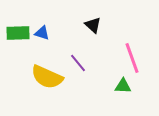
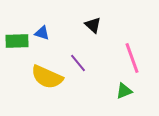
green rectangle: moved 1 px left, 8 px down
green triangle: moved 1 px right, 5 px down; rotated 24 degrees counterclockwise
